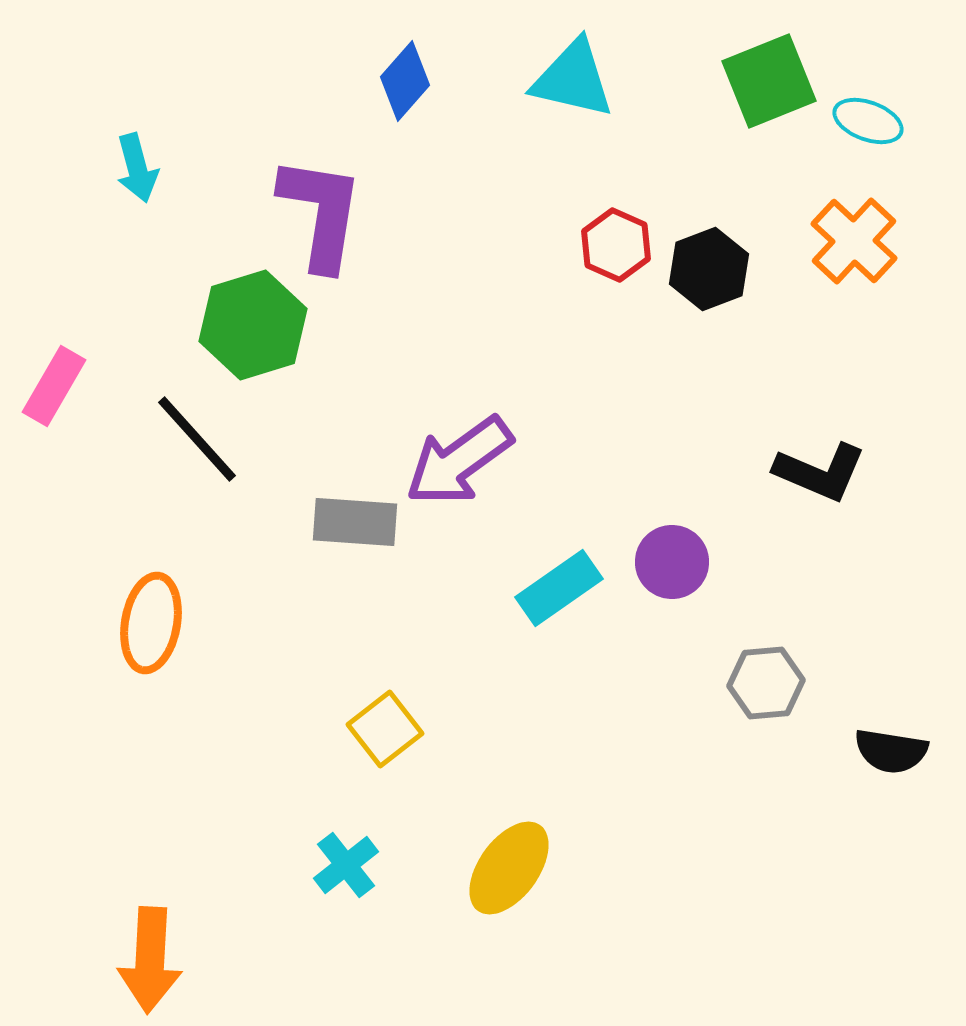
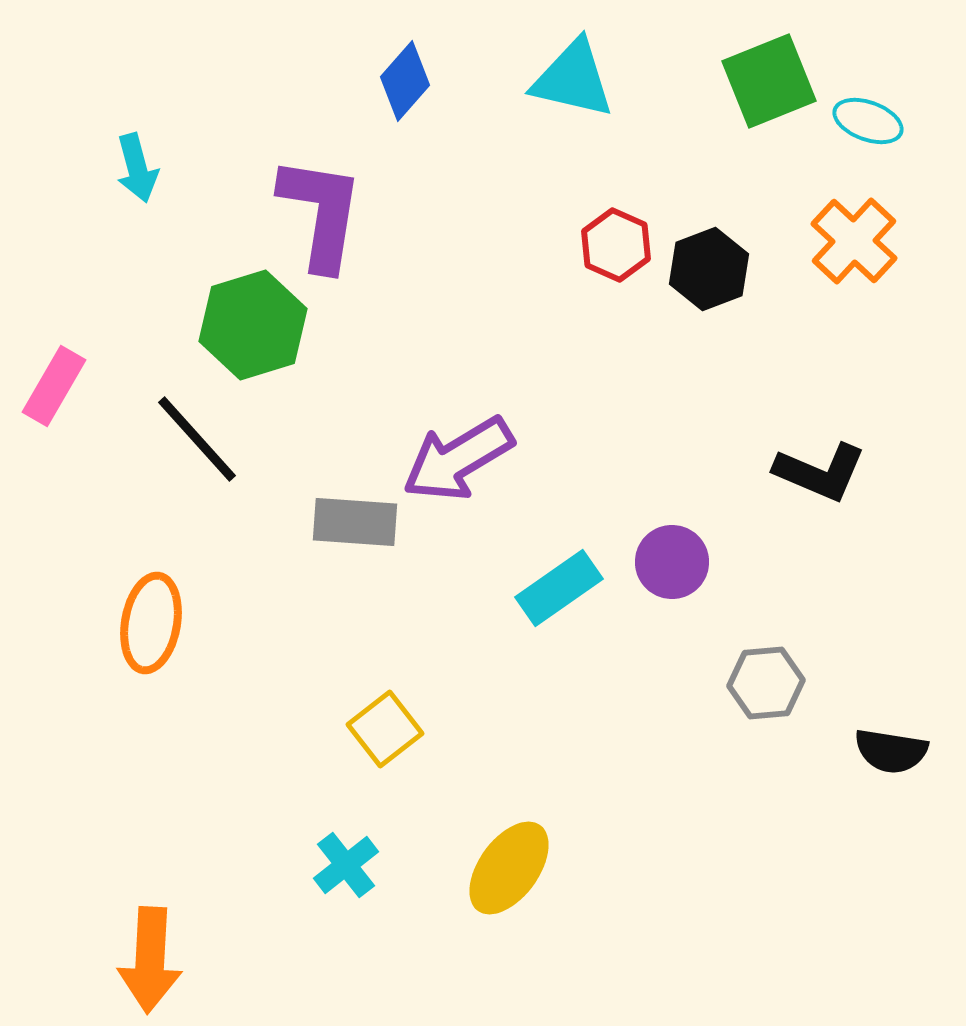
purple arrow: moved 1 px left, 2 px up; rotated 5 degrees clockwise
